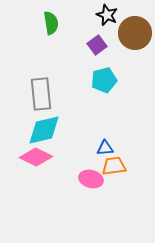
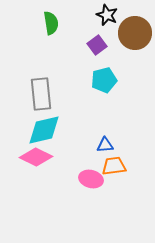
blue triangle: moved 3 px up
